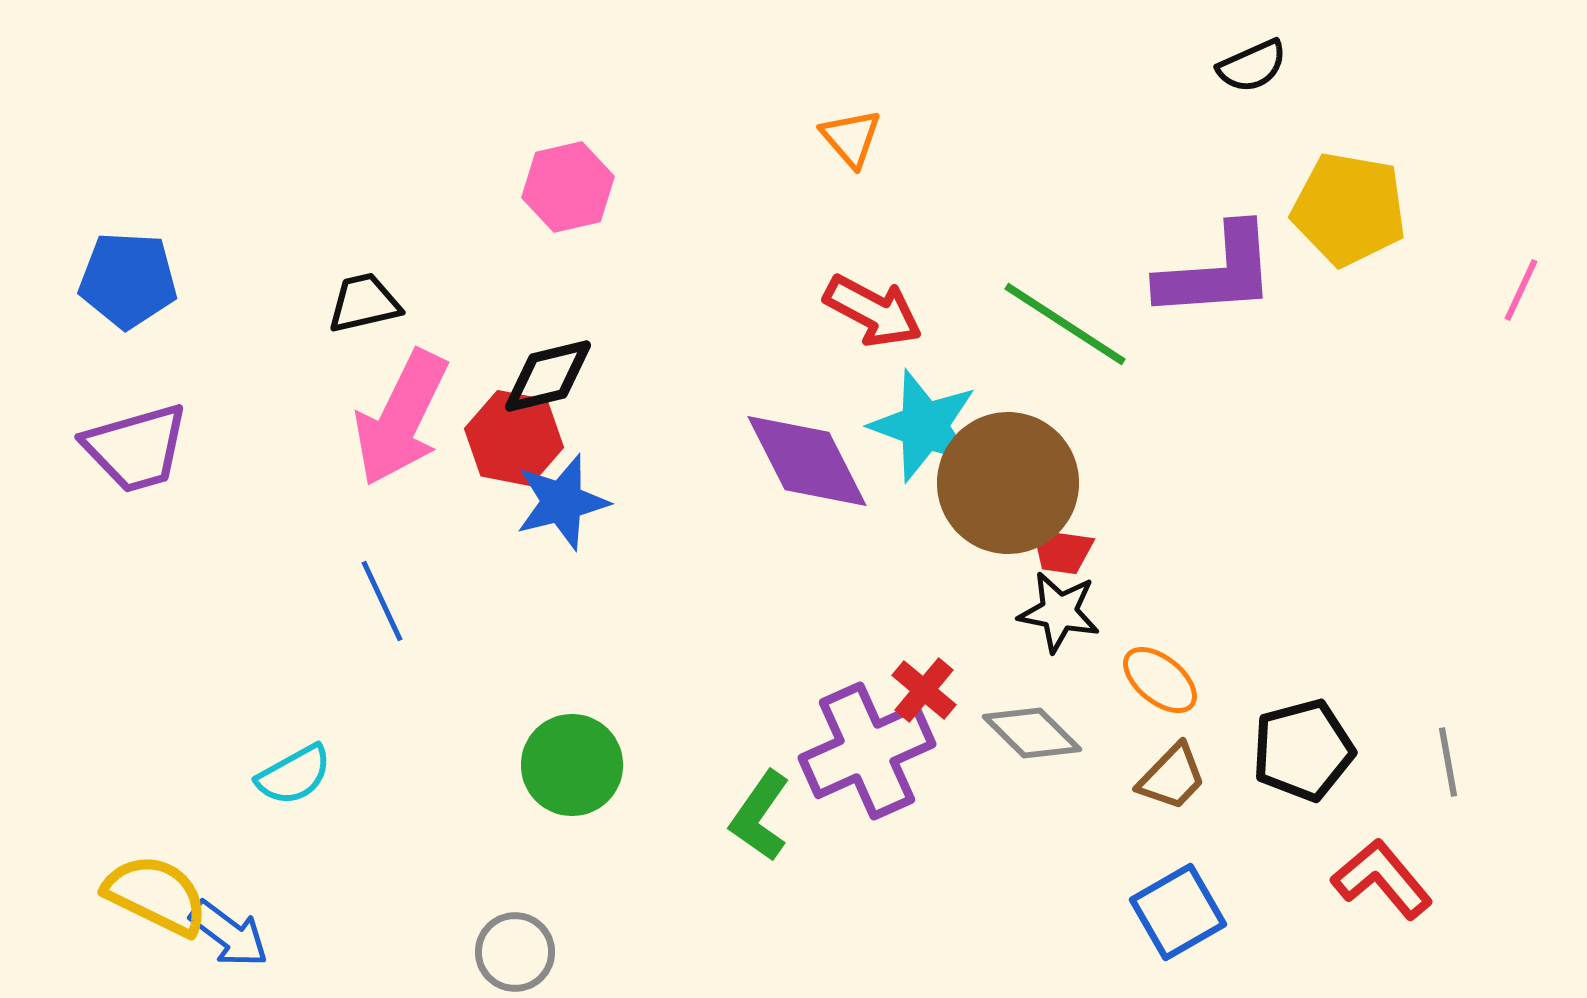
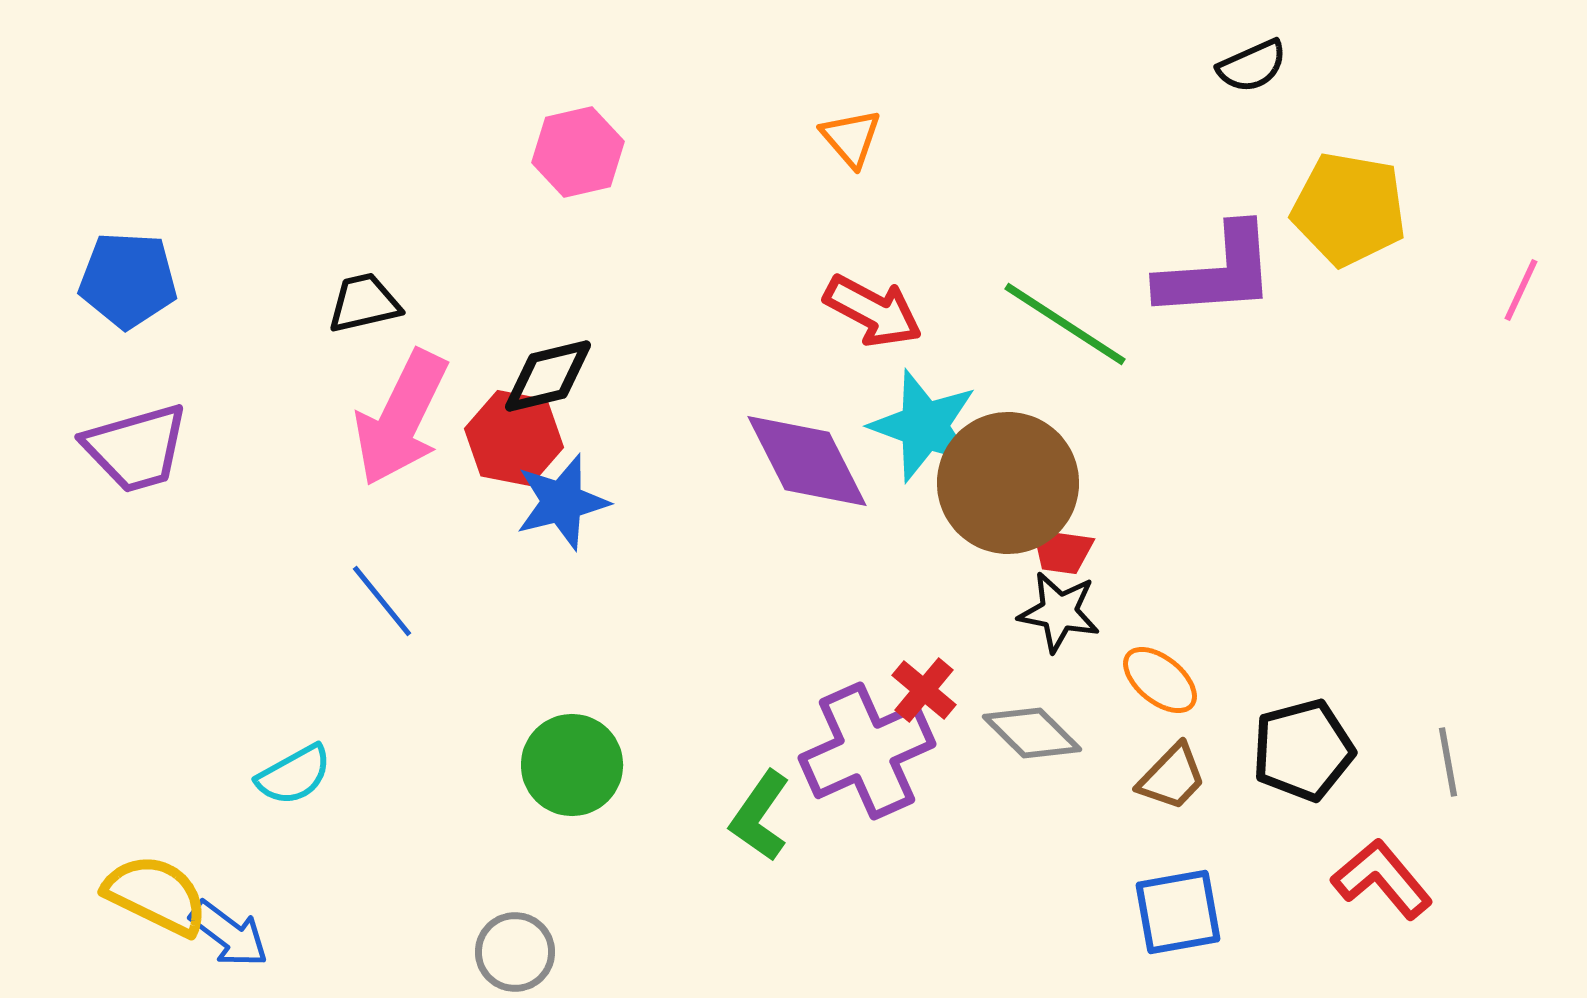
pink hexagon: moved 10 px right, 35 px up
blue line: rotated 14 degrees counterclockwise
blue square: rotated 20 degrees clockwise
